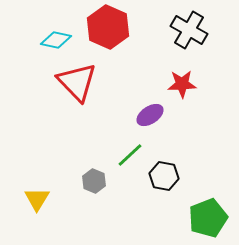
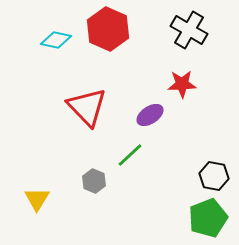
red hexagon: moved 2 px down
red triangle: moved 10 px right, 25 px down
black hexagon: moved 50 px right
